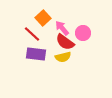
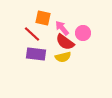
orange square: rotated 35 degrees counterclockwise
